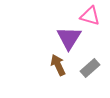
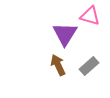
purple triangle: moved 4 px left, 4 px up
gray rectangle: moved 1 px left, 2 px up
